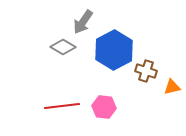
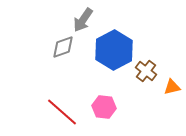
gray arrow: moved 2 px up
gray diamond: rotated 50 degrees counterclockwise
brown cross: rotated 20 degrees clockwise
red line: moved 6 px down; rotated 48 degrees clockwise
